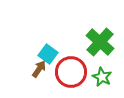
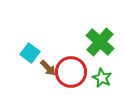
cyan square: moved 18 px left, 1 px up
brown arrow: moved 9 px right, 1 px up; rotated 102 degrees clockwise
green star: moved 1 px down
